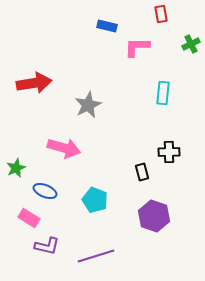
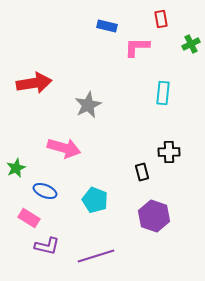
red rectangle: moved 5 px down
